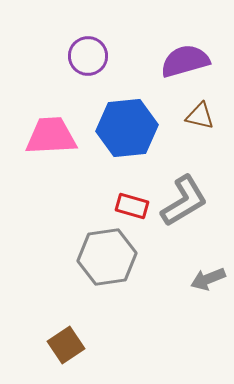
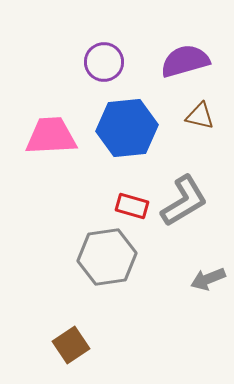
purple circle: moved 16 px right, 6 px down
brown square: moved 5 px right
